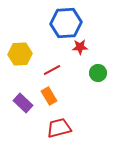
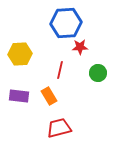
red line: moved 8 px right; rotated 48 degrees counterclockwise
purple rectangle: moved 4 px left, 7 px up; rotated 36 degrees counterclockwise
